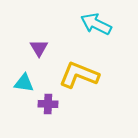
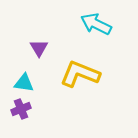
yellow L-shape: moved 1 px right, 1 px up
purple cross: moved 27 px left, 5 px down; rotated 24 degrees counterclockwise
